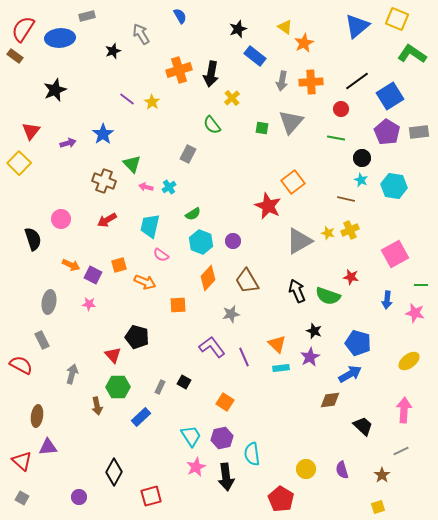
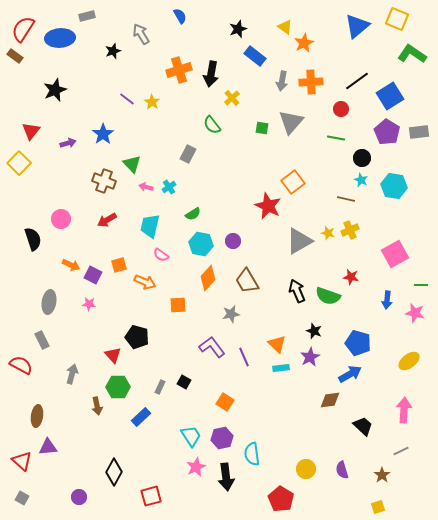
cyan hexagon at (201, 242): moved 2 px down; rotated 10 degrees counterclockwise
